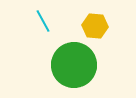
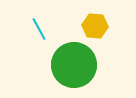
cyan line: moved 4 px left, 8 px down
